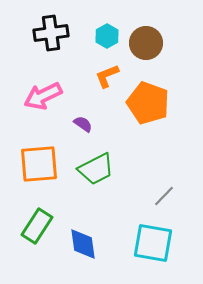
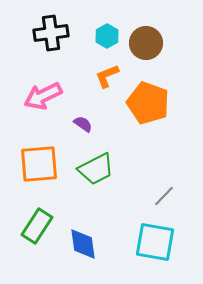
cyan square: moved 2 px right, 1 px up
